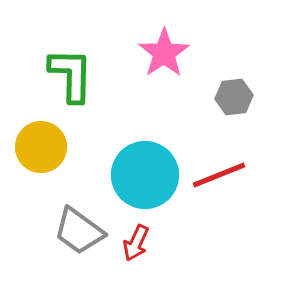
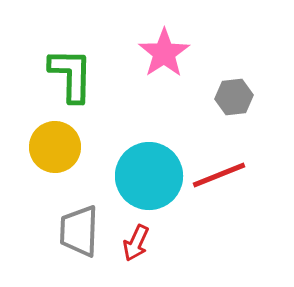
yellow circle: moved 14 px right
cyan circle: moved 4 px right, 1 px down
gray trapezoid: rotated 56 degrees clockwise
